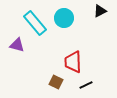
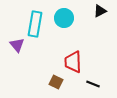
cyan rectangle: moved 1 px down; rotated 50 degrees clockwise
purple triangle: rotated 35 degrees clockwise
black line: moved 7 px right, 1 px up; rotated 48 degrees clockwise
